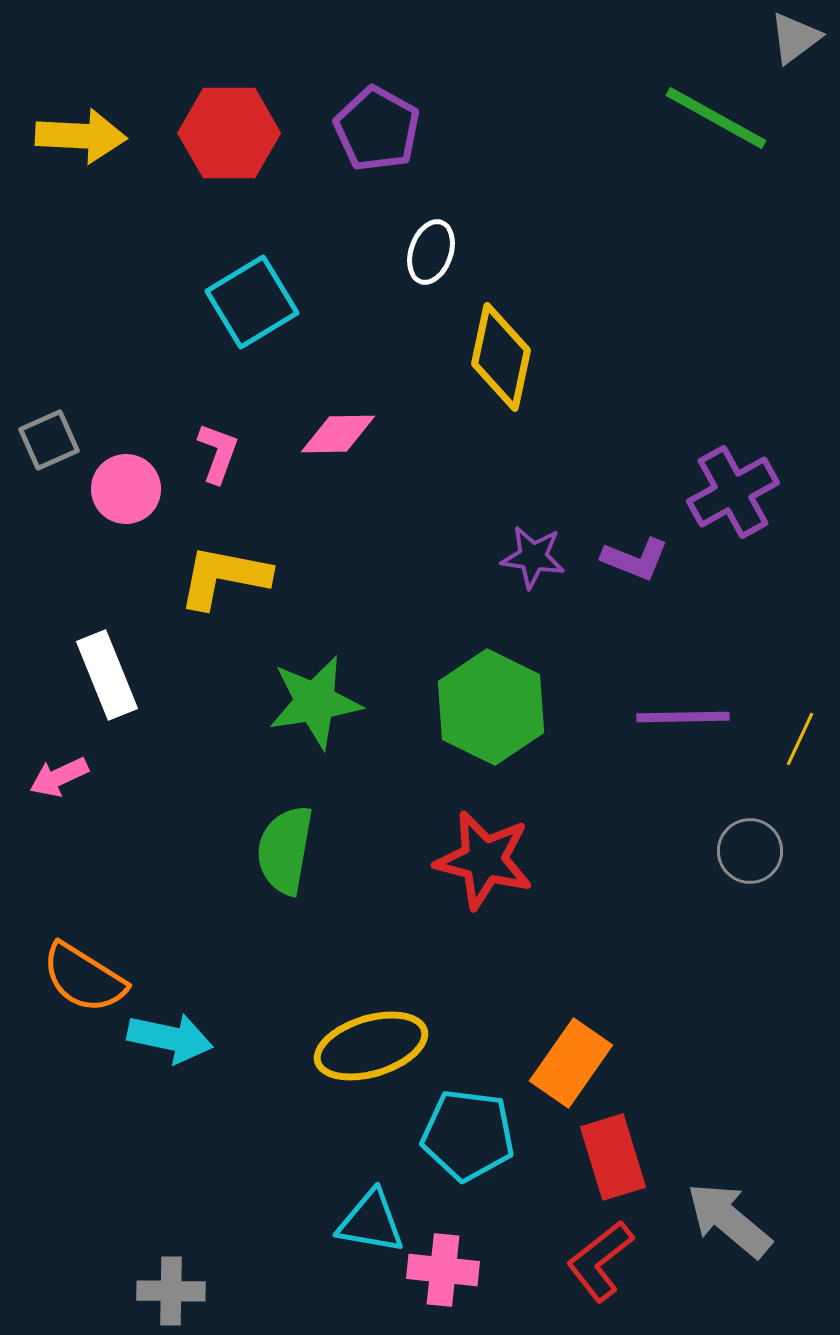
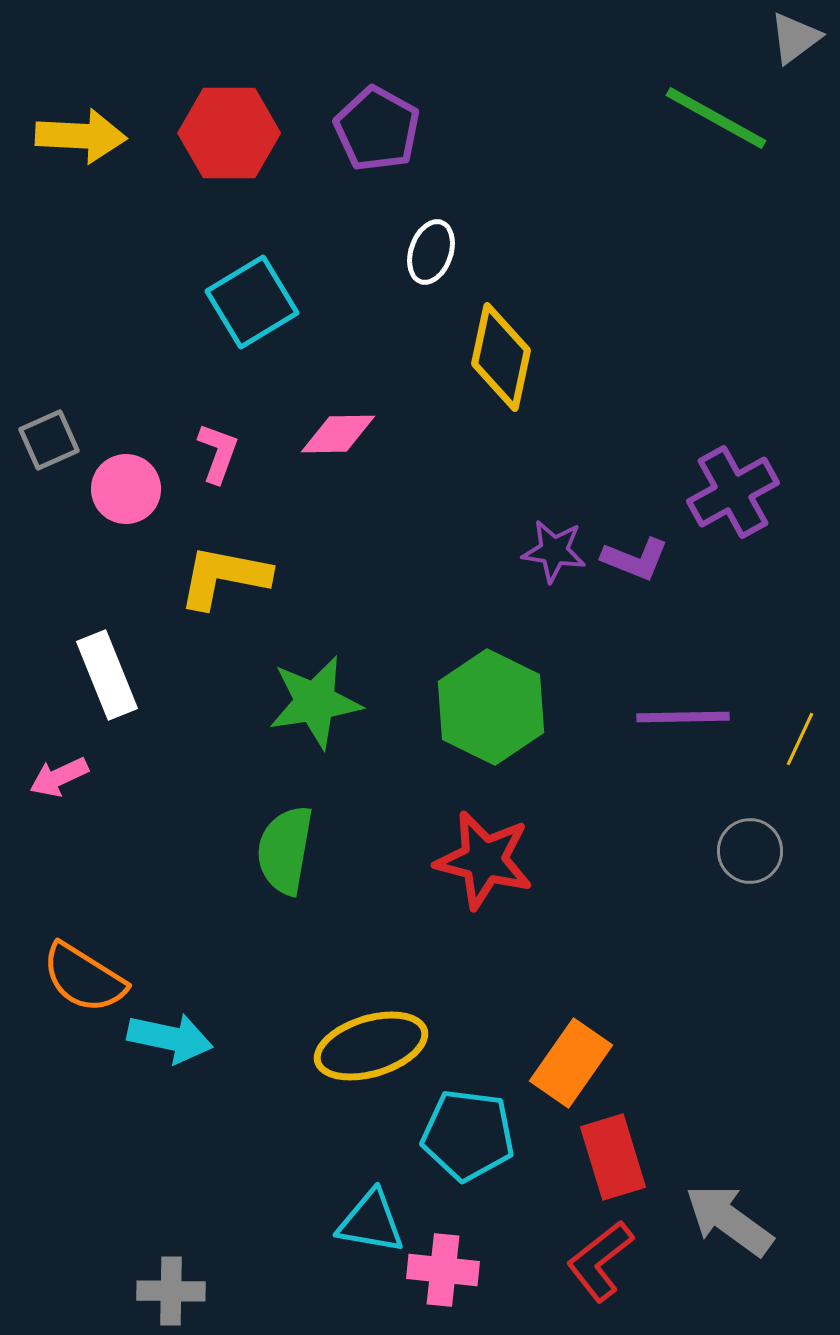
purple star: moved 21 px right, 6 px up
gray arrow: rotated 4 degrees counterclockwise
